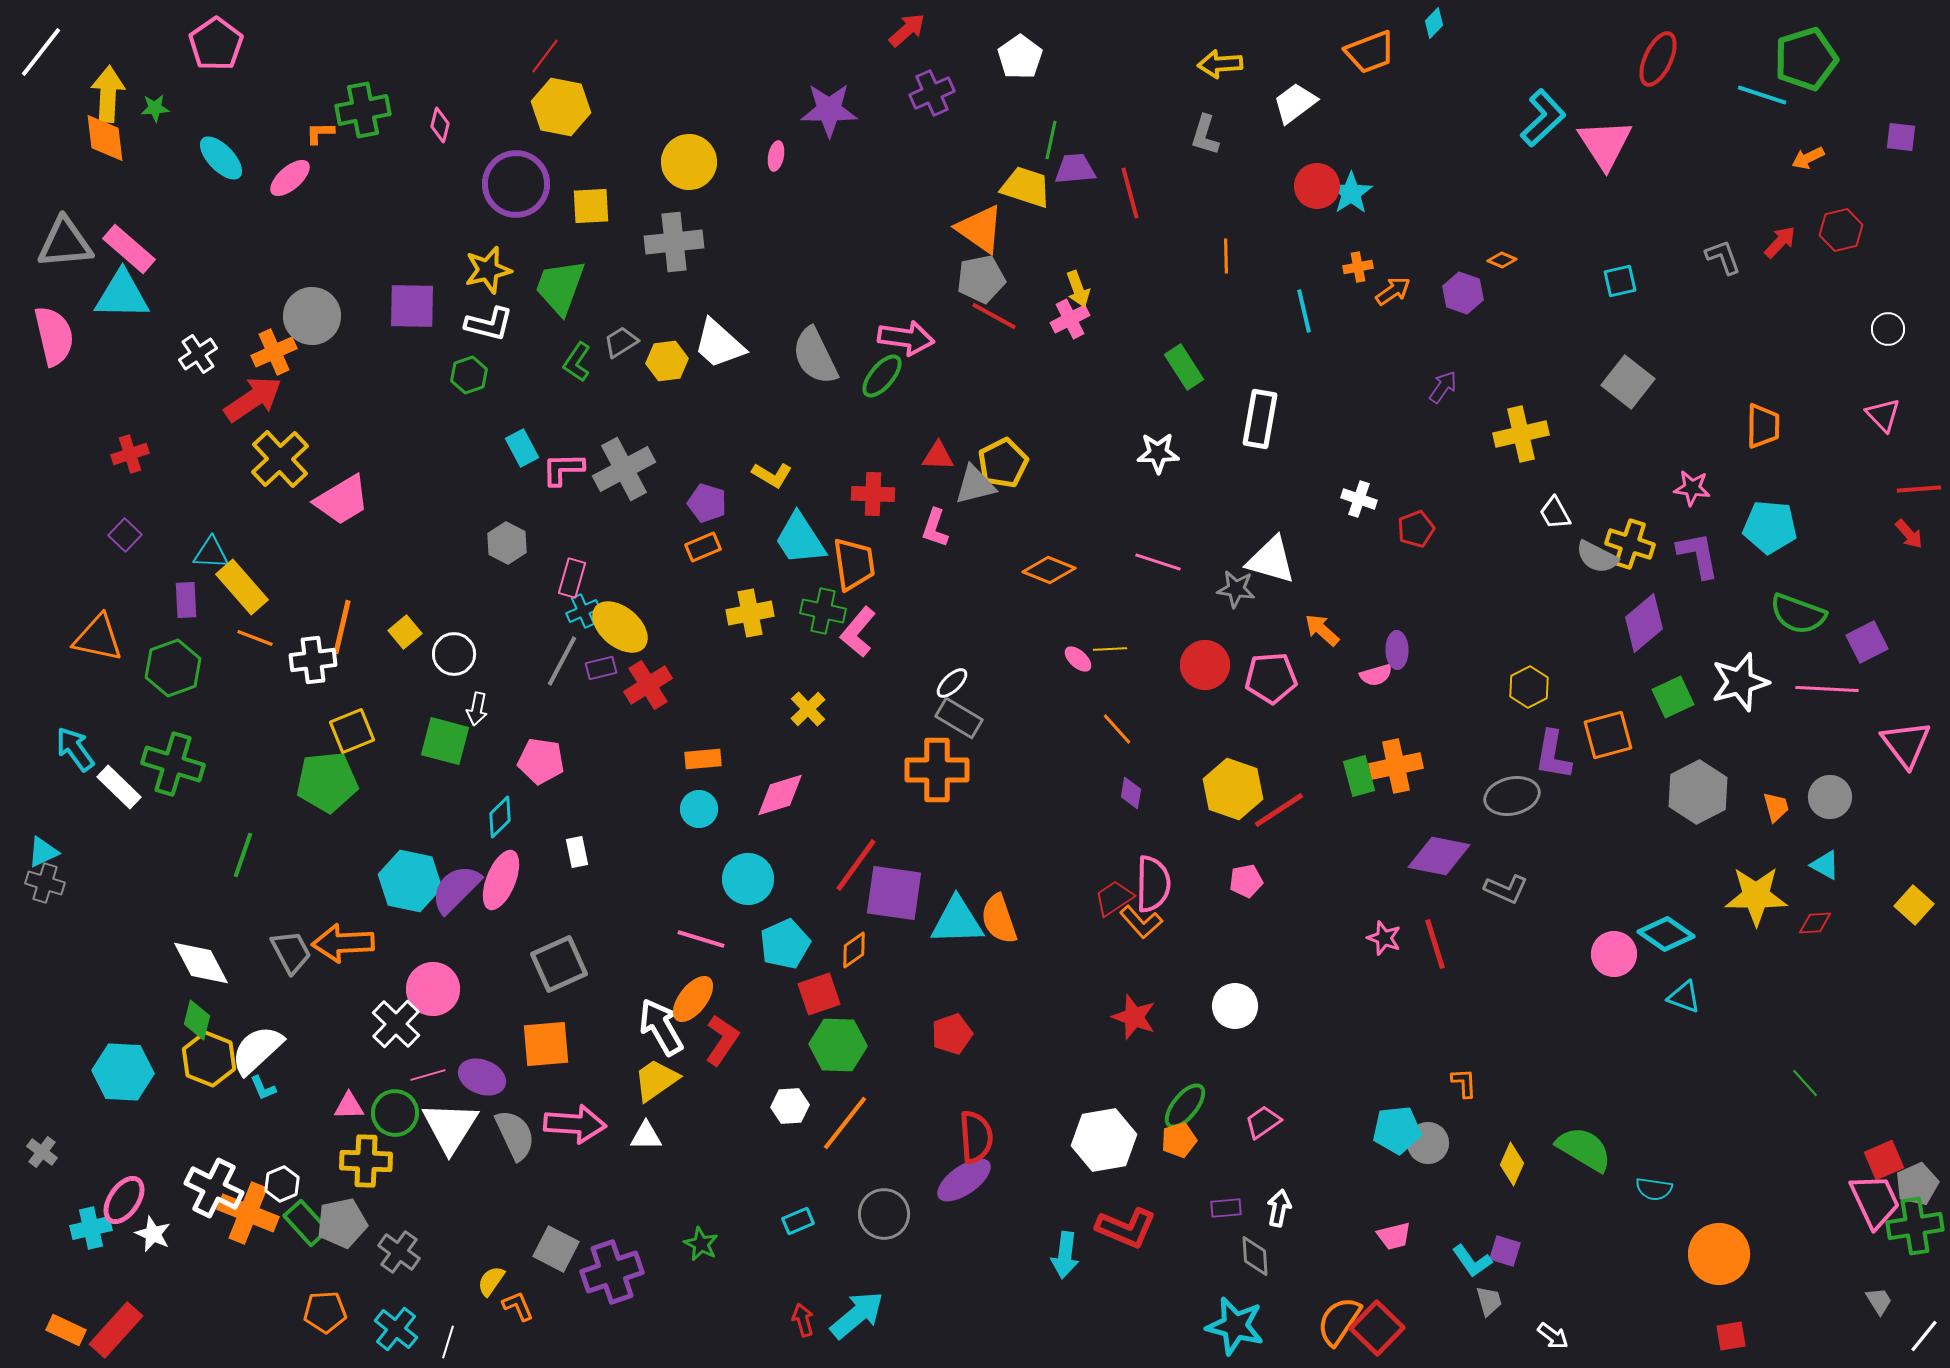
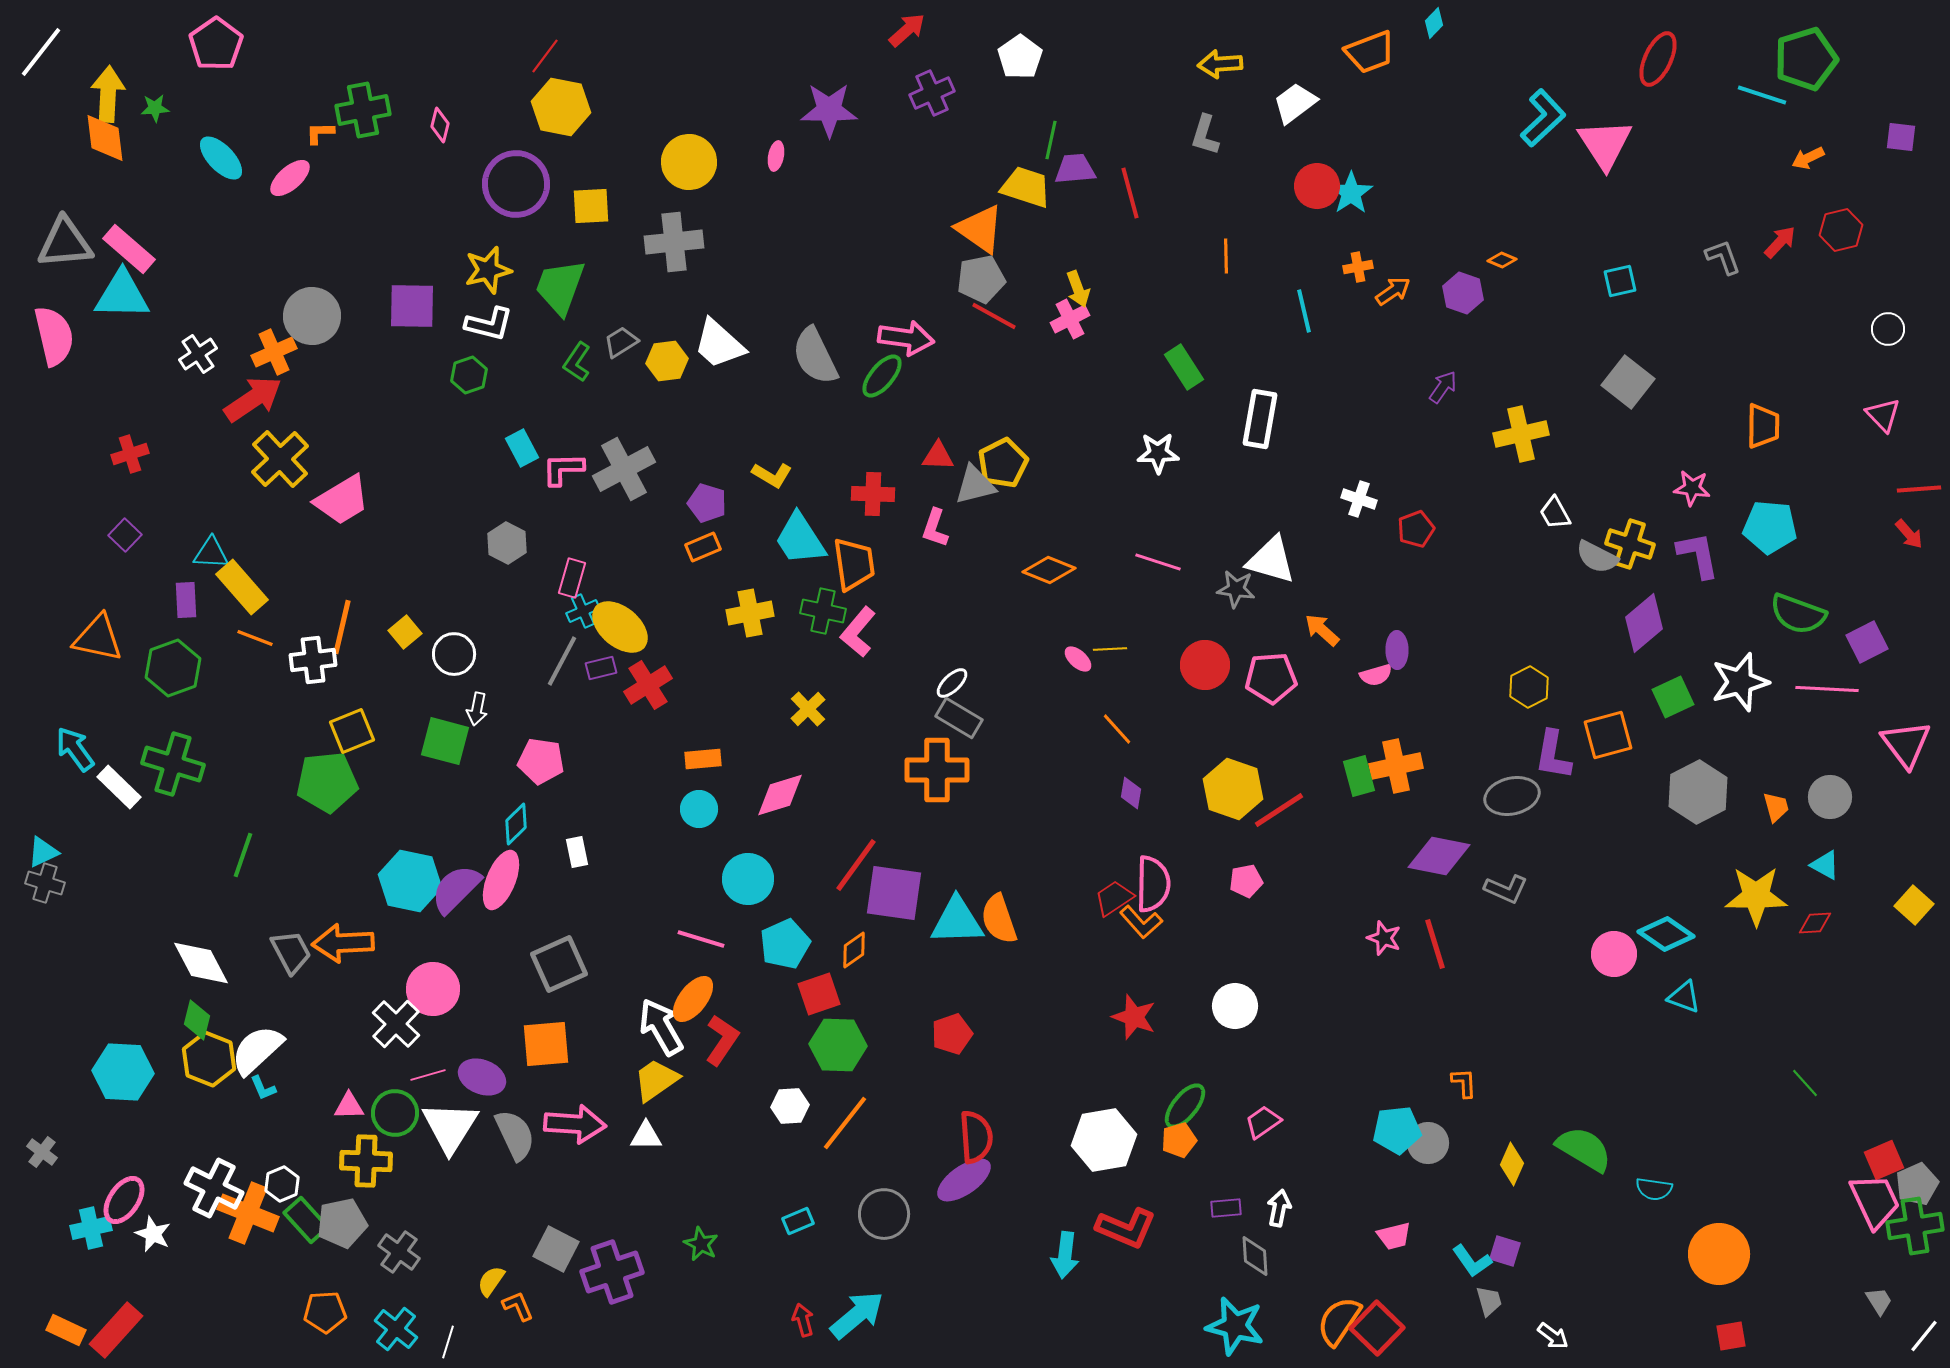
cyan diamond at (500, 817): moved 16 px right, 7 px down
green rectangle at (306, 1223): moved 3 px up
